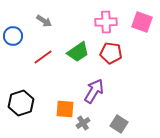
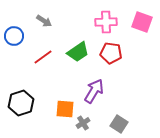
blue circle: moved 1 px right
